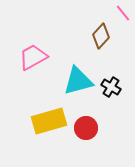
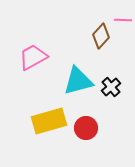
pink line: moved 7 px down; rotated 48 degrees counterclockwise
black cross: rotated 18 degrees clockwise
